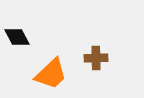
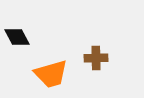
orange trapezoid: rotated 27 degrees clockwise
